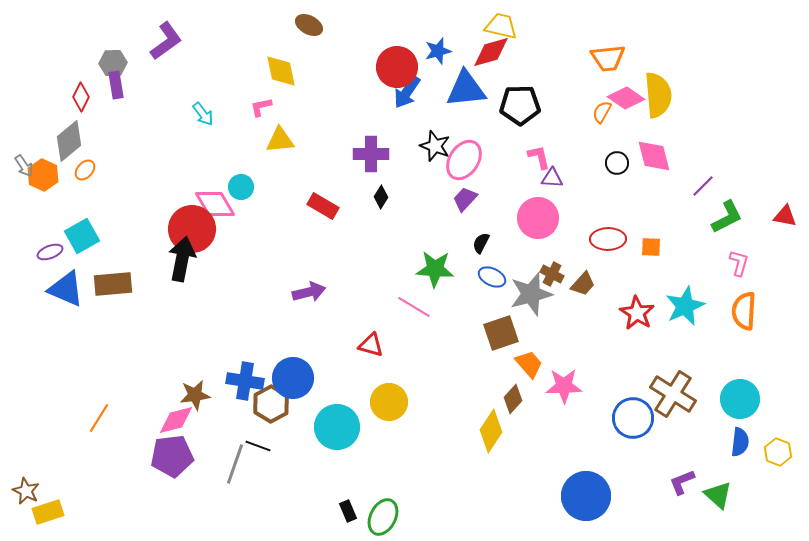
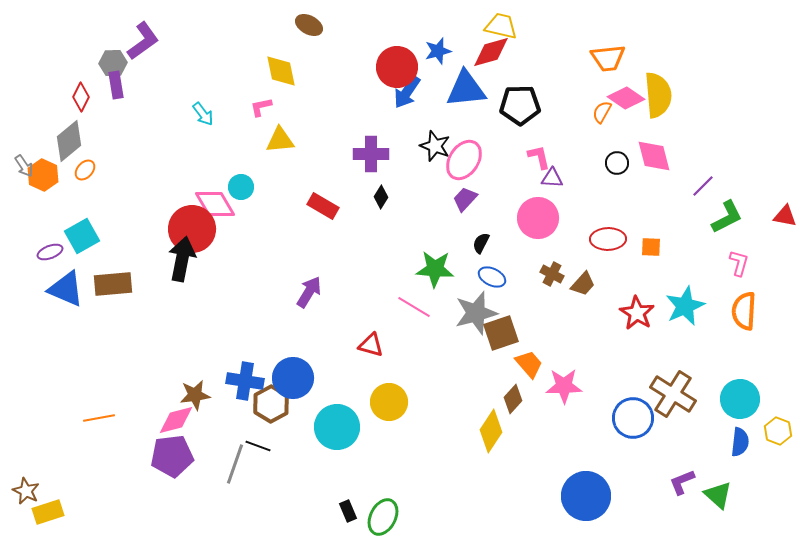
purple L-shape at (166, 41): moved 23 px left
purple arrow at (309, 292): rotated 44 degrees counterclockwise
gray star at (531, 294): moved 55 px left, 19 px down
orange line at (99, 418): rotated 48 degrees clockwise
yellow hexagon at (778, 452): moved 21 px up
